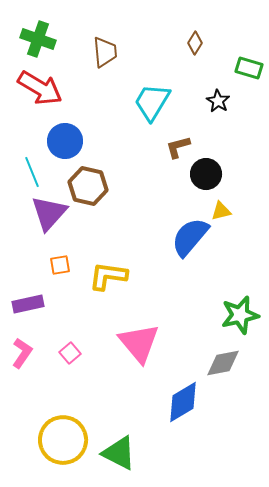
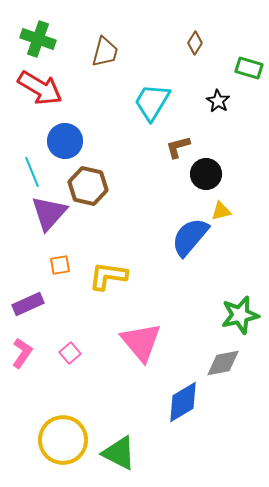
brown trapezoid: rotated 20 degrees clockwise
purple rectangle: rotated 12 degrees counterclockwise
pink triangle: moved 2 px right, 1 px up
